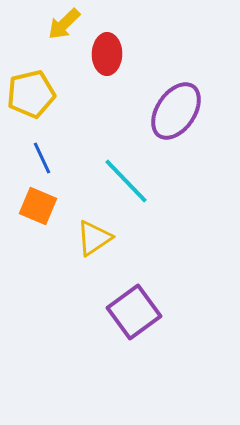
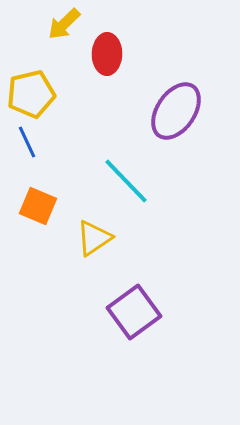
blue line: moved 15 px left, 16 px up
